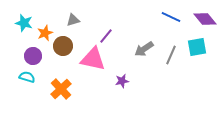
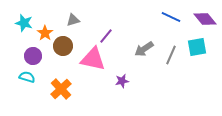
orange star: rotated 14 degrees counterclockwise
